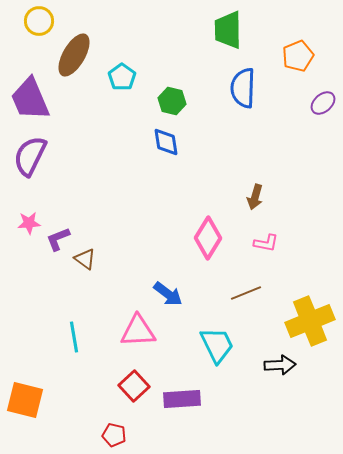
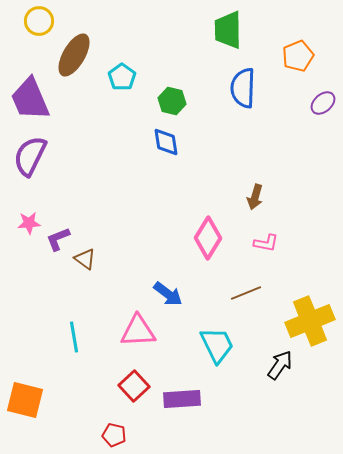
black arrow: rotated 52 degrees counterclockwise
